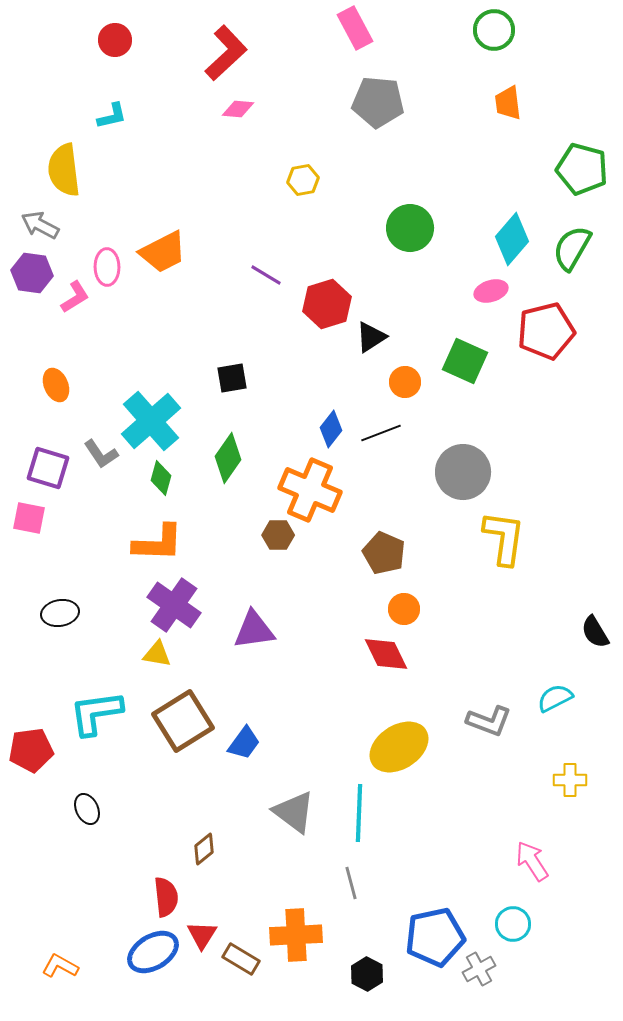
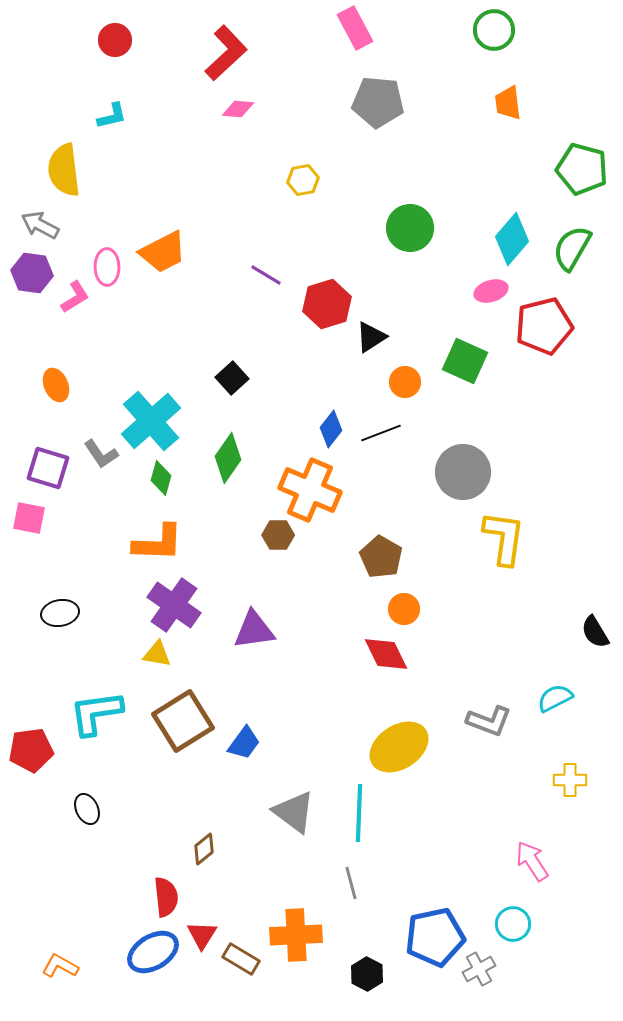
red pentagon at (546, 331): moved 2 px left, 5 px up
black square at (232, 378): rotated 32 degrees counterclockwise
brown pentagon at (384, 553): moved 3 px left, 4 px down; rotated 6 degrees clockwise
